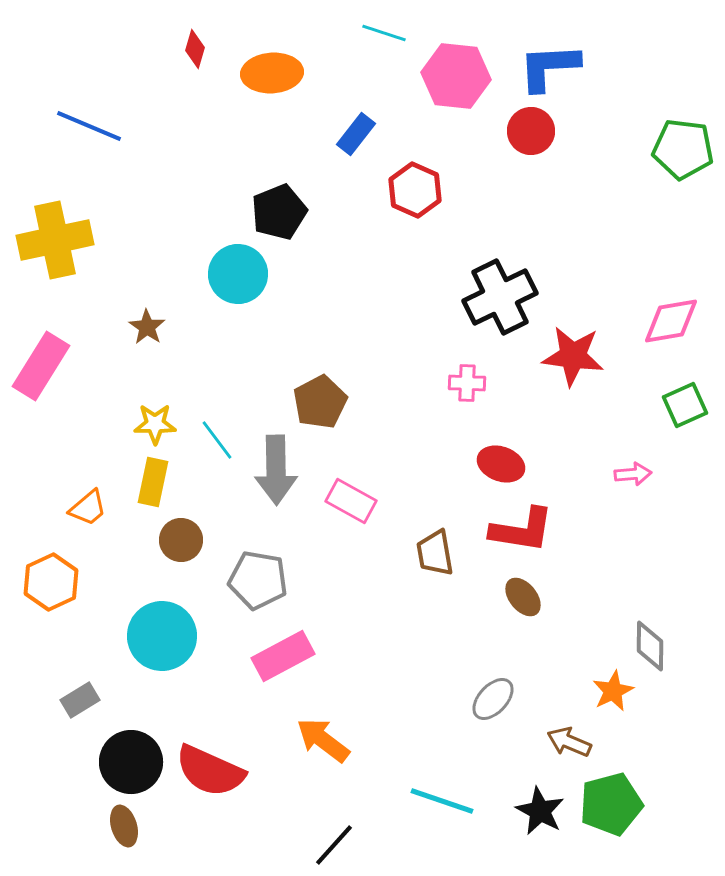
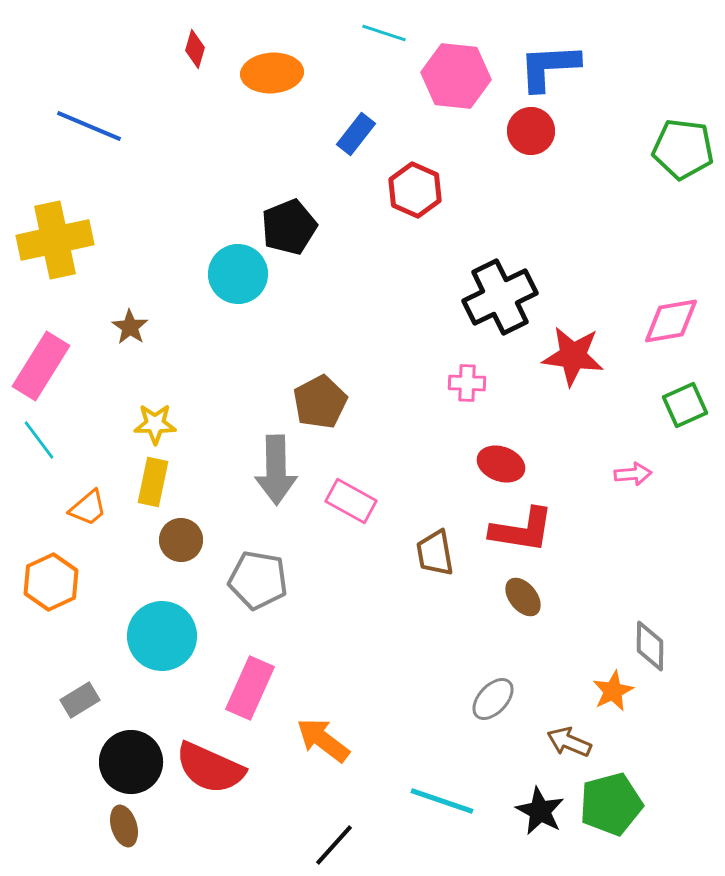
black pentagon at (279, 212): moved 10 px right, 15 px down
brown star at (147, 327): moved 17 px left
cyan line at (217, 440): moved 178 px left
pink rectangle at (283, 656): moved 33 px left, 32 px down; rotated 38 degrees counterclockwise
red semicircle at (210, 771): moved 3 px up
